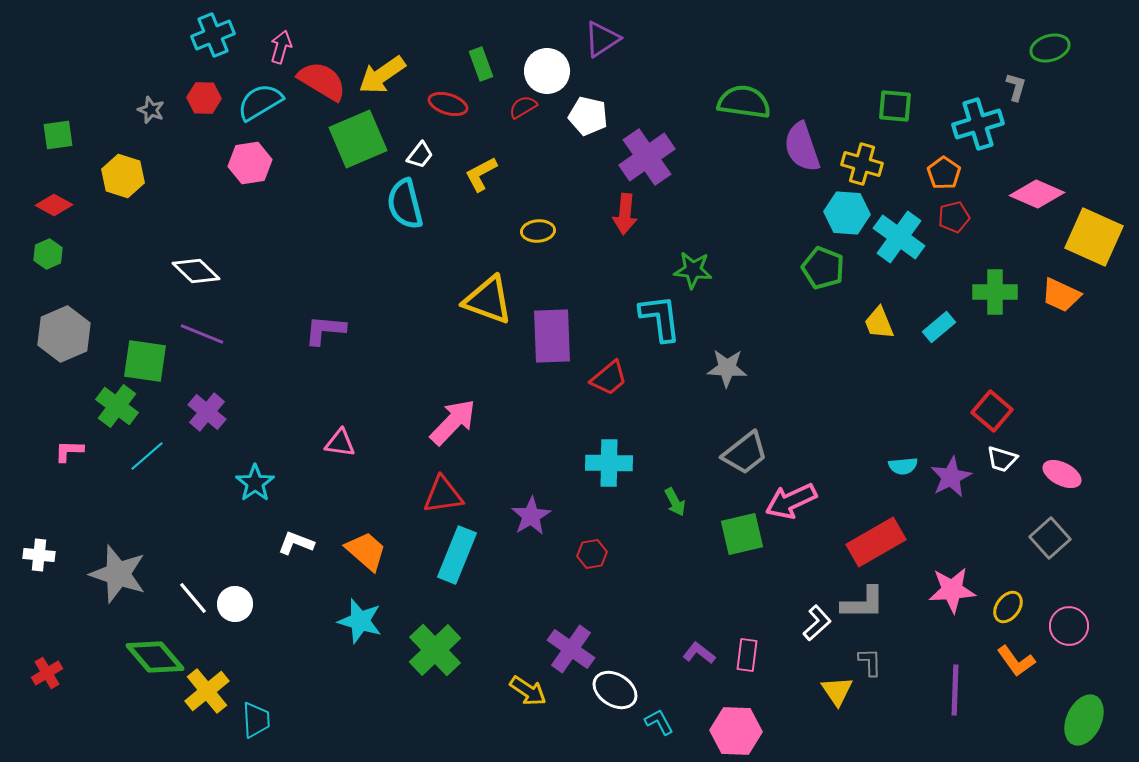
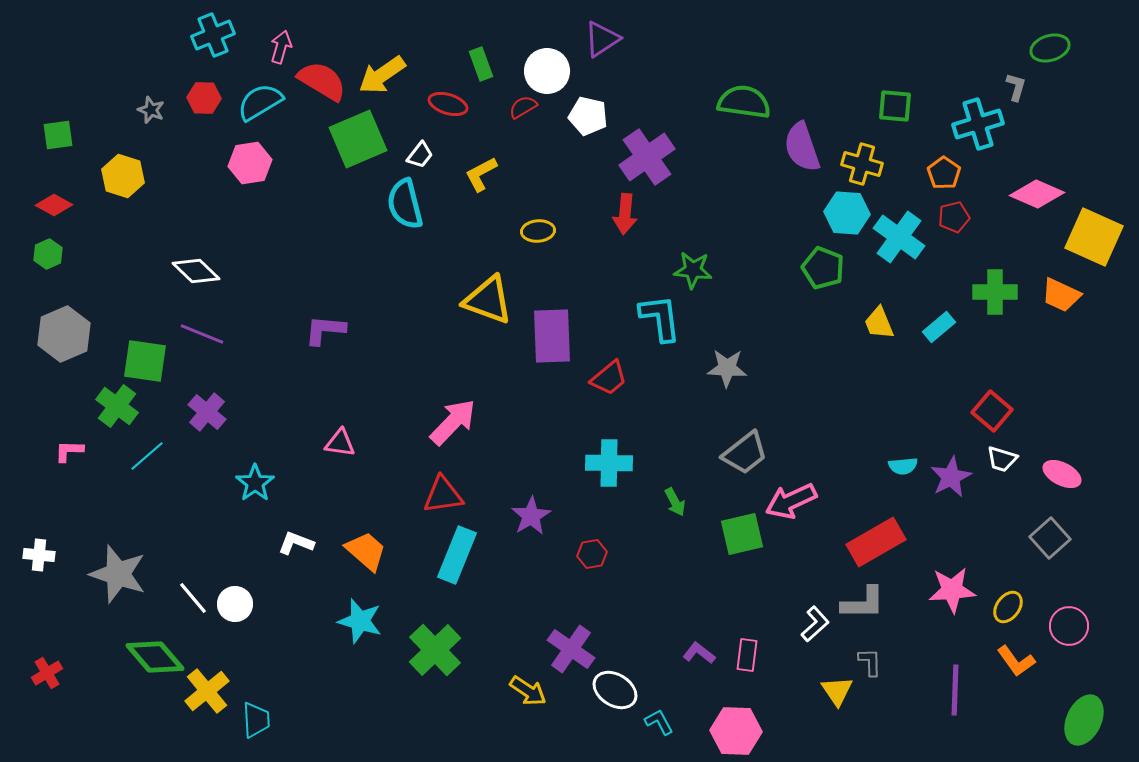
white L-shape at (817, 623): moved 2 px left, 1 px down
